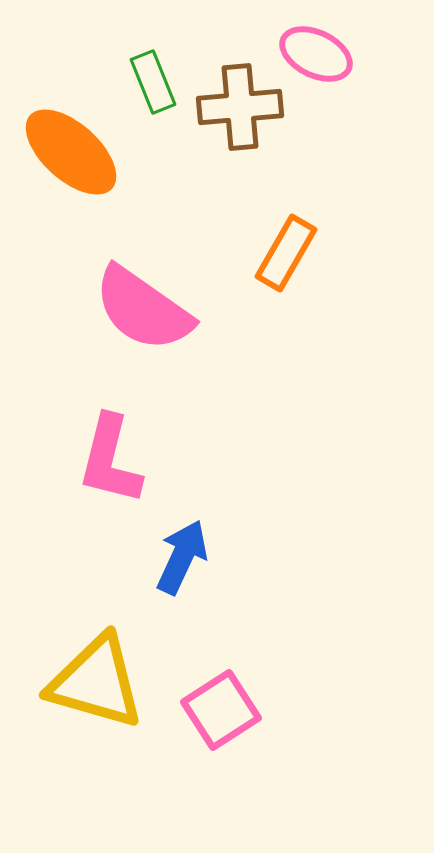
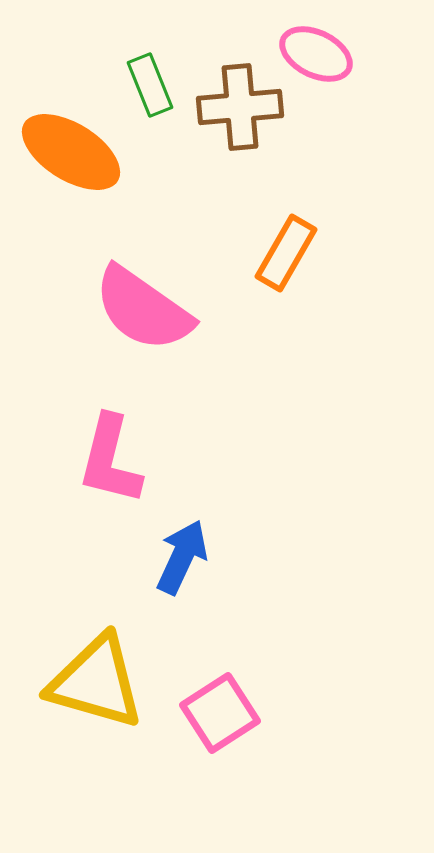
green rectangle: moved 3 px left, 3 px down
orange ellipse: rotated 10 degrees counterclockwise
pink square: moved 1 px left, 3 px down
